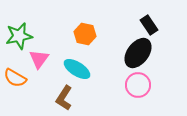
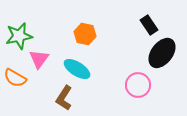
black ellipse: moved 24 px right
